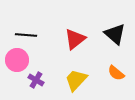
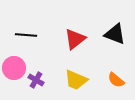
black triangle: rotated 20 degrees counterclockwise
pink circle: moved 3 px left, 8 px down
orange semicircle: moved 7 px down
yellow trapezoid: rotated 110 degrees counterclockwise
